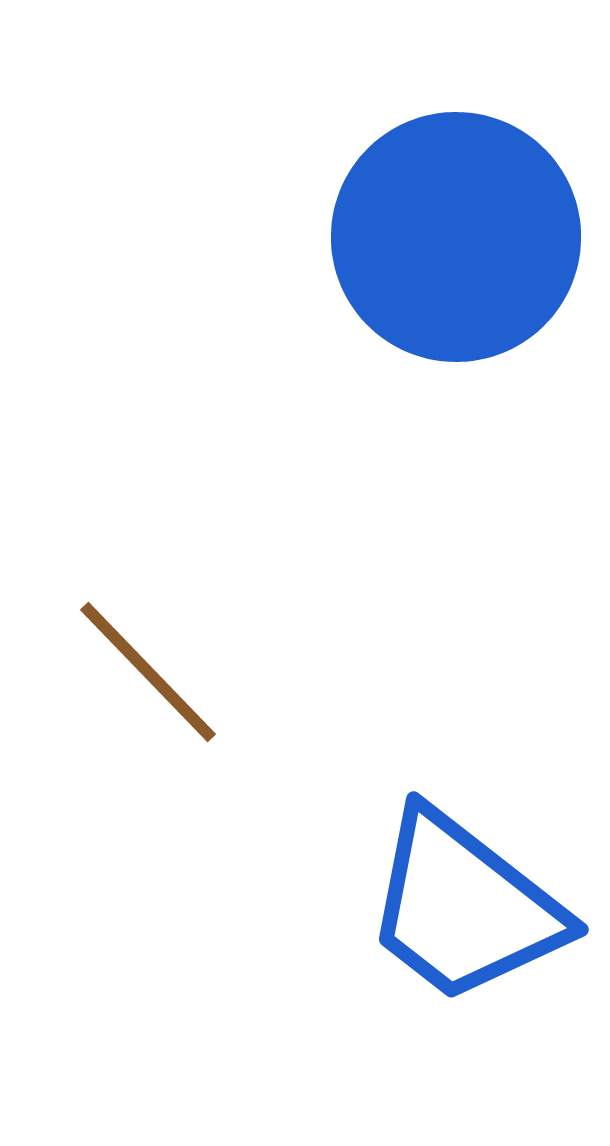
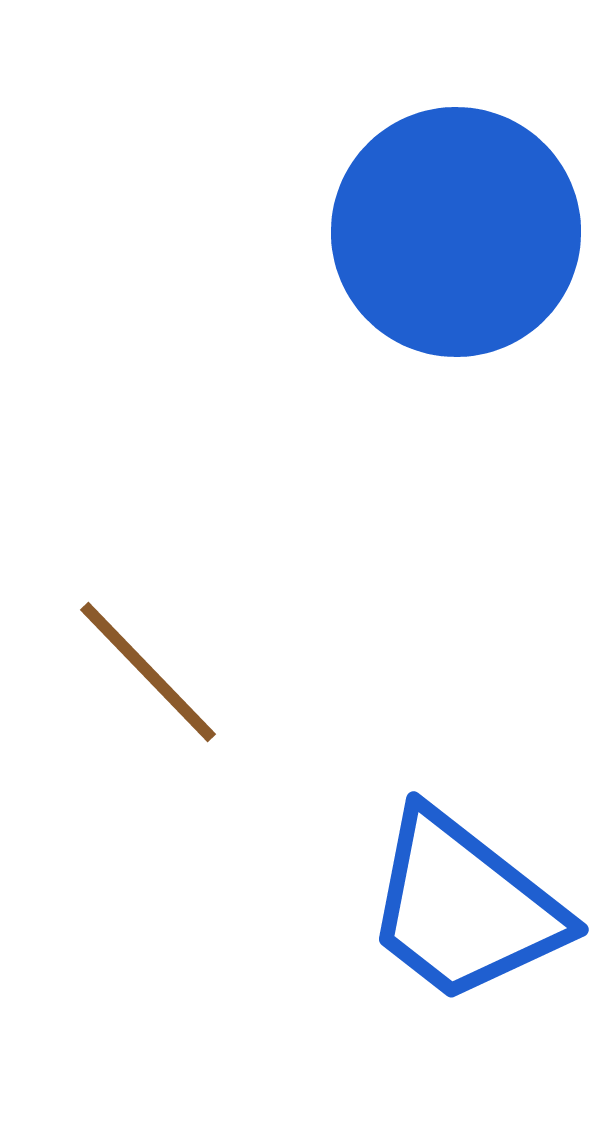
blue circle: moved 5 px up
